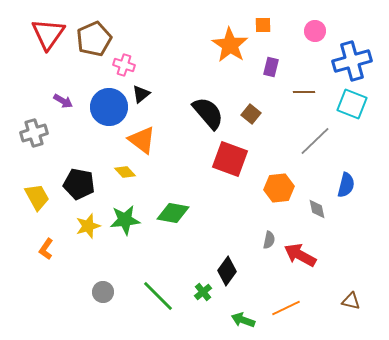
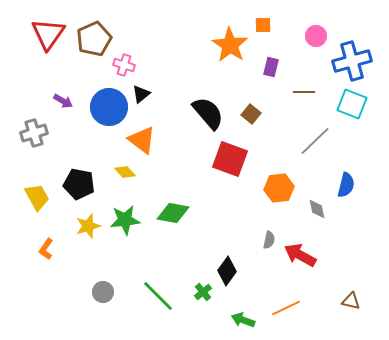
pink circle: moved 1 px right, 5 px down
